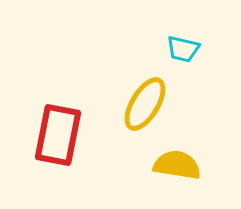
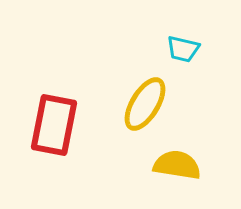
red rectangle: moved 4 px left, 10 px up
